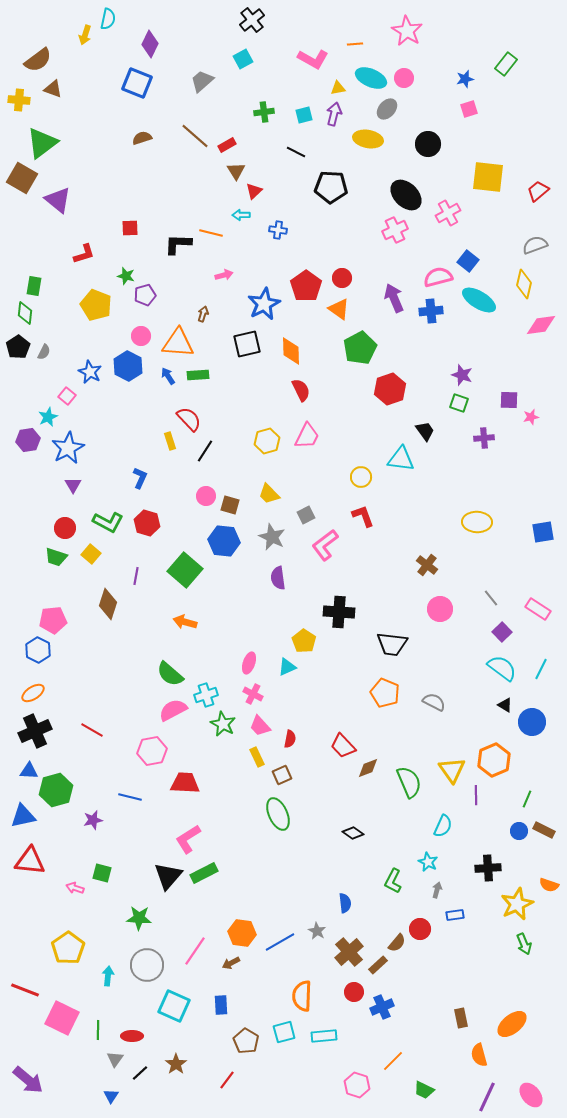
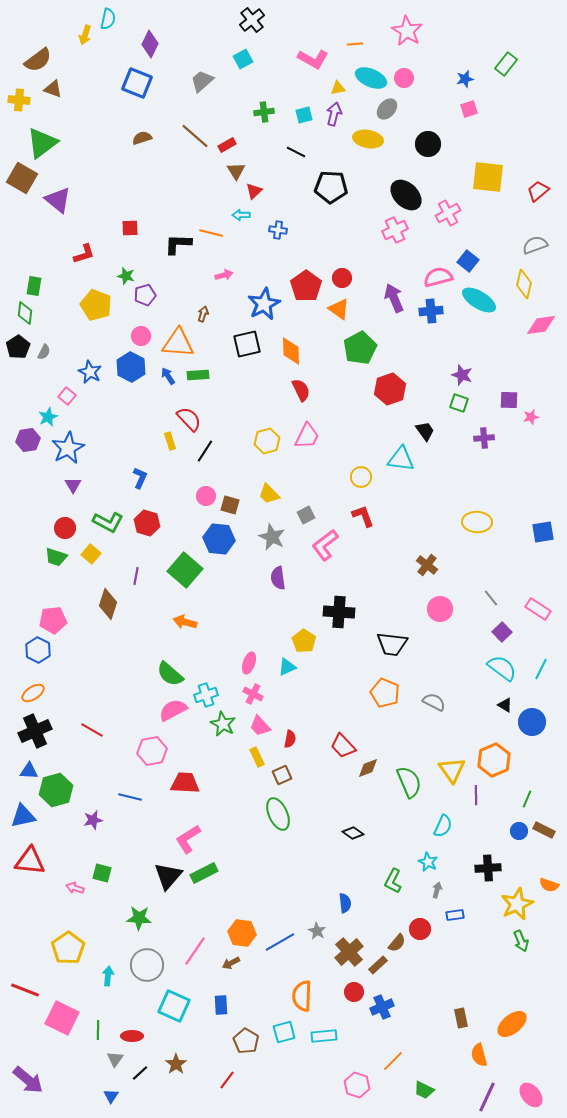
blue hexagon at (128, 366): moved 3 px right, 1 px down
blue hexagon at (224, 541): moved 5 px left, 2 px up
green arrow at (524, 944): moved 3 px left, 3 px up
